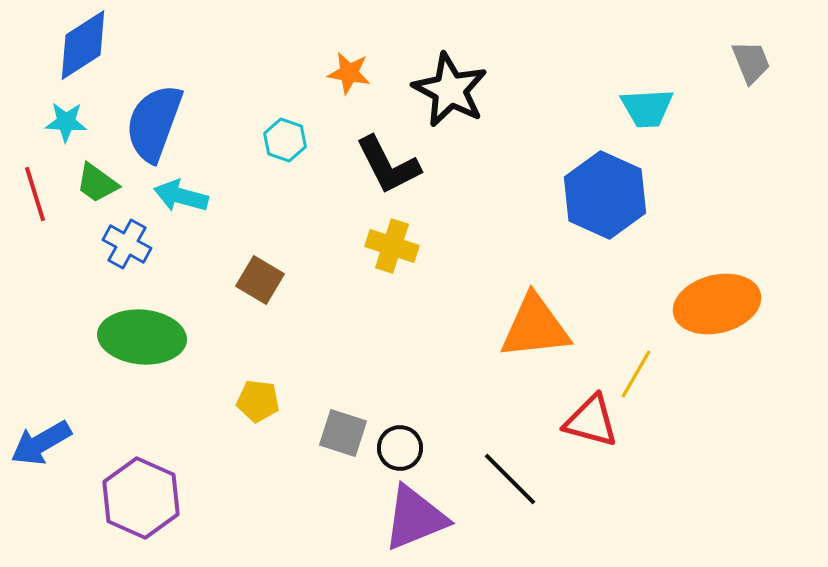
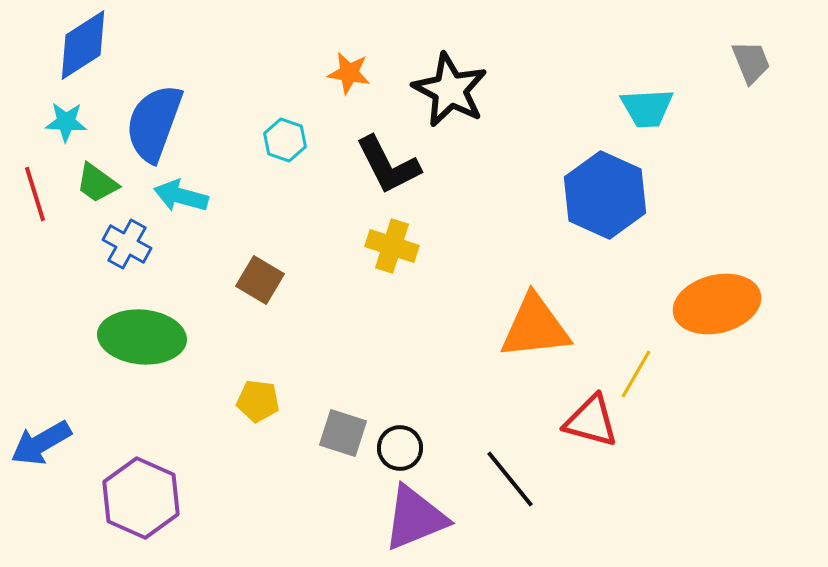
black line: rotated 6 degrees clockwise
